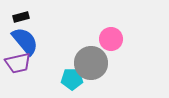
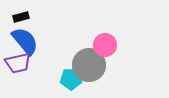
pink circle: moved 6 px left, 6 px down
gray circle: moved 2 px left, 2 px down
cyan pentagon: moved 1 px left
